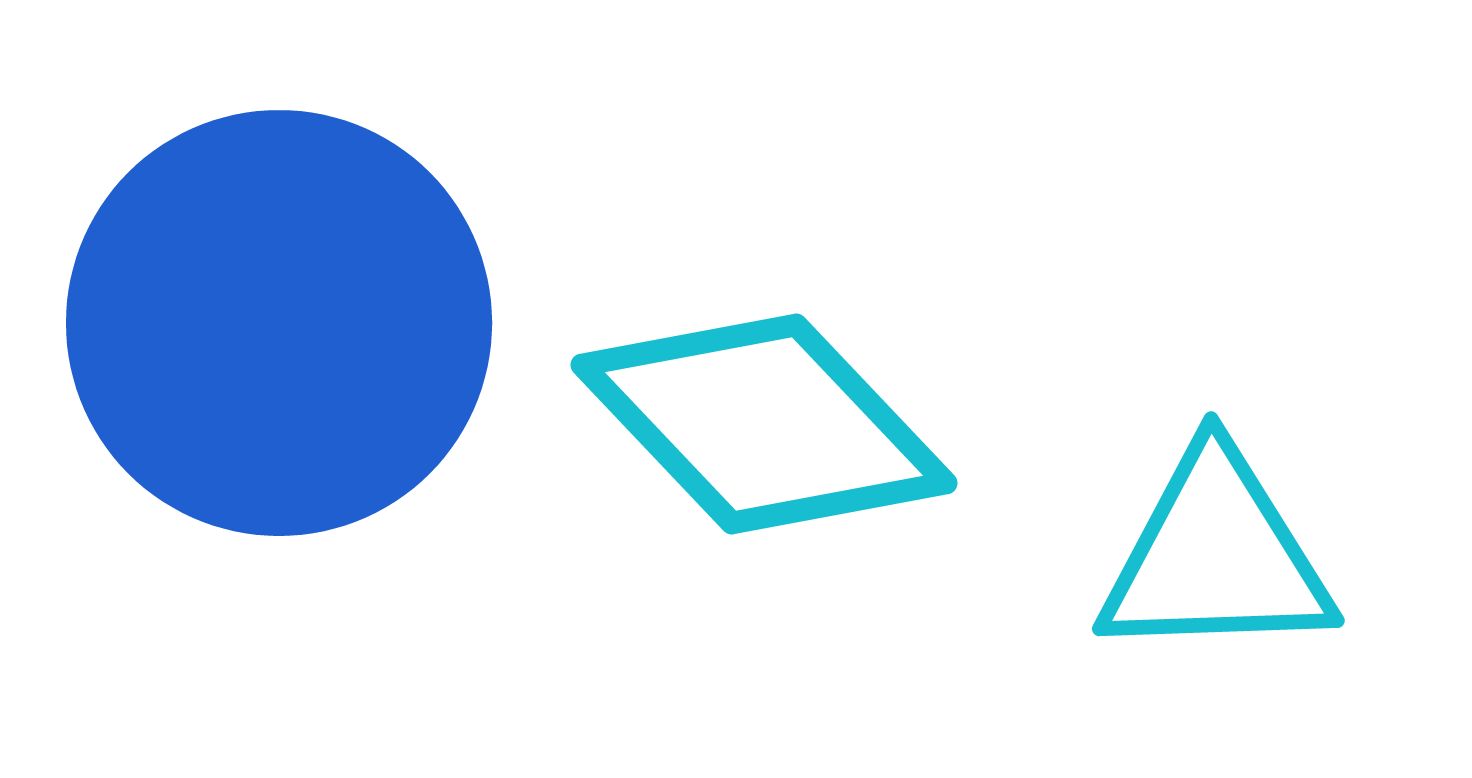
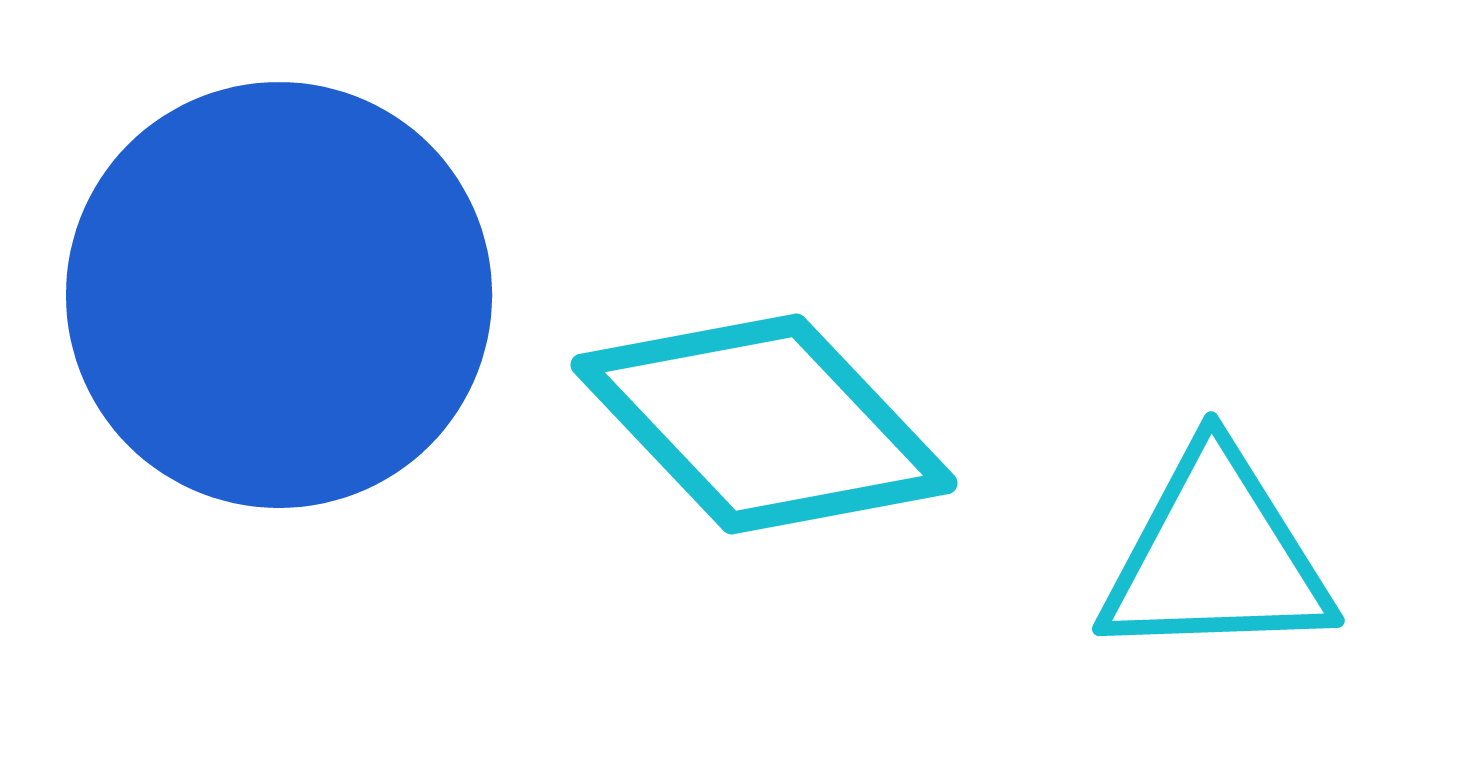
blue circle: moved 28 px up
